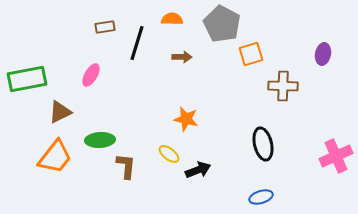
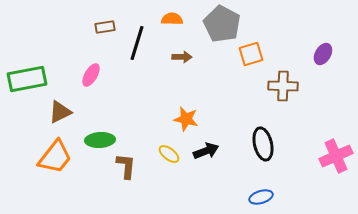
purple ellipse: rotated 20 degrees clockwise
black arrow: moved 8 px right, 19 px up
